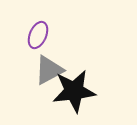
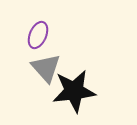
gray triangle: moved 3 px left, 2 px up; rotated 44 degrees counterclockwise
